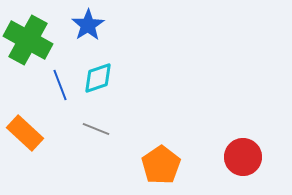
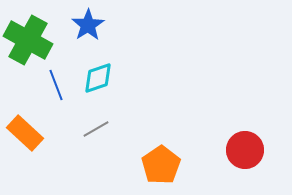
blue line: moved 4 px left
gray line: rotated 52 degrees counterclockwise
red circle: moved 2 px right, 7 px up
